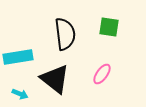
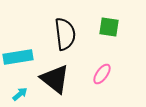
cyan arrow: rotated 63 degrees counterclockwise
